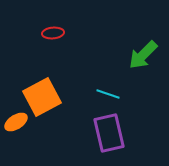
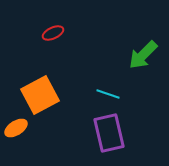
red ellipse: rotated 20 degrees counterclockwise
orange square: moved 2 px left, 2 px up
orange ellipse: moved 6 px down
